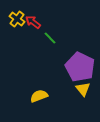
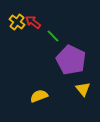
yellow cross: moved 3 px down
green line: moved 3 px right, 2 px up
purple pentagon: moved 9 px left, 7 px up
